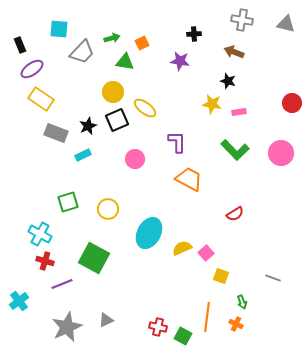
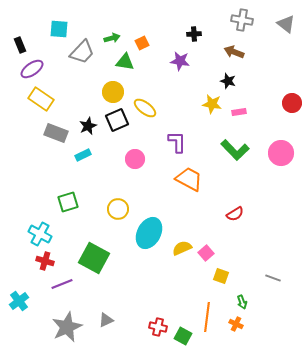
gray triangle at (286, 24): rotated 24 degrees clockwise
yellow circle at (108, 209): moved 10 px right
